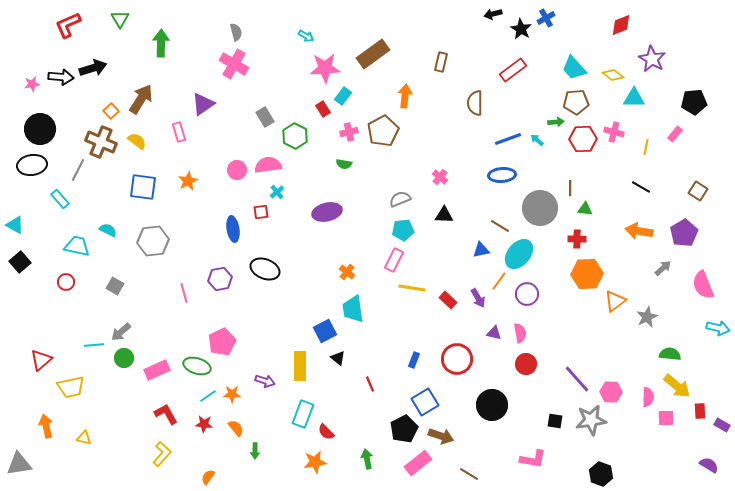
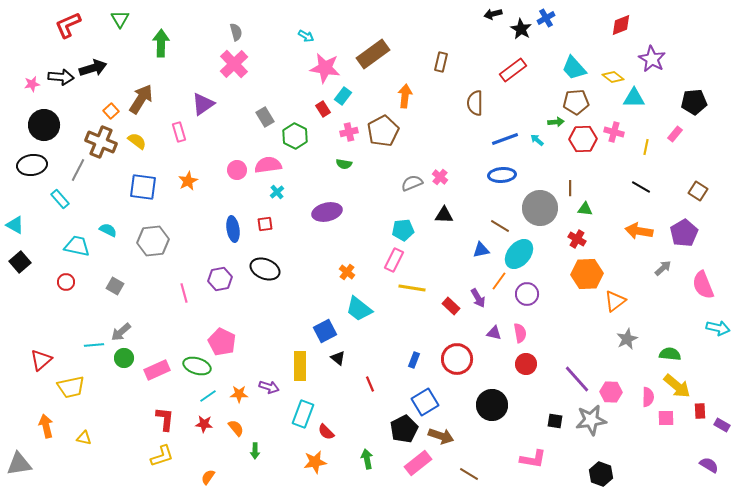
pink cross at (234, 64): rotated 16 degrees clockwise
pink star at (325, 68): rotated 12 degrees clockwise
yellow diamond at (613, 75): moved 2 px down
black circle at (40, 129): moved 4 px right, 4 px up
blue line at (508, 139): moved 3 px left
gray semicircle at (400, 199): moved 12 px right, 16 px up
red square at (261, 212): moved 4 px right, 12 px down
red cross at (577, 239): rotated 30 degrees clockwise
red rectangle at (448, 300): moved 3 px right, 6 px down
cyan trapezoid at (353, 309): moved 6 px right; rotated 44 degrees counterclockwise
gray star at (647, 317): moved 20 px left, 22 px down
pink pentagon at (222, 342): rotated 20 degrees counterclockwise
purple arrow at (265, 381): moved 4 px right, 6 px down
orange star at (232, 394): moved 7 px right
red L-shape at (166, 414): moved 1 px left, 5 px down; rotated 35 degrees clockwise
yellow L-shape at (162, 454): moved 2 px down; rotated 30 degrees clockwise
